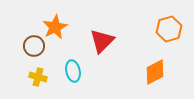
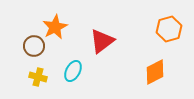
red triangle: rotated 8 degrees clockwise
cyan ellipse: rotated 40 degrees clockwise
